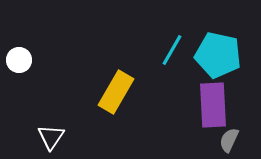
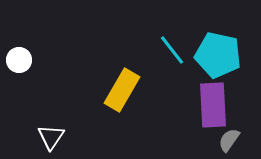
cyan line: rotated 68 degrees counterclockwise
yellow rectangle: moved 6 px right, 2 px up
gray semicircle: rotated 10 degrees clockwise
